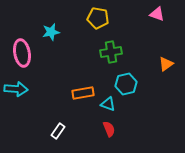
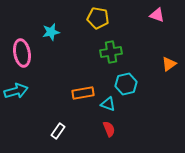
pink triangle: moved 1 px down
orange triangle: moved 3 px right
cyan arrow: moved 2 px down; rotated 20 degrees counterclockwise
